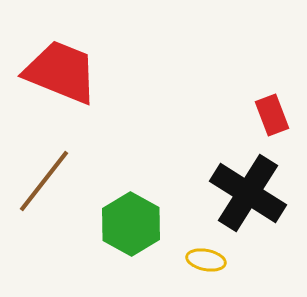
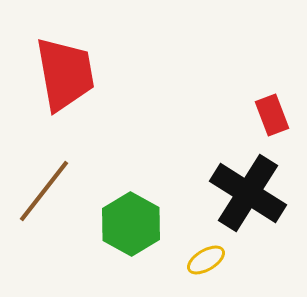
red trapezoid: moved 4 px right, 2 px down; rotated 58 degrees clockwise
brown line: moved 10 px down
yellow ellipse: rotated 42 degrees counterclockwise
